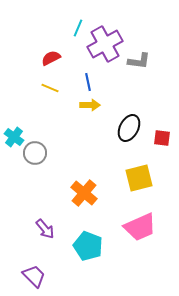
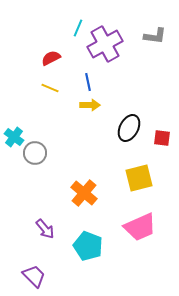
gray L-shape: moved 16 px right, 25 px up
